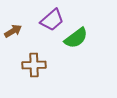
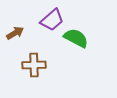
brown arrow: moved 2 px right, 2 px down
green semicircle: rotated 115 degrees counterclockwise
